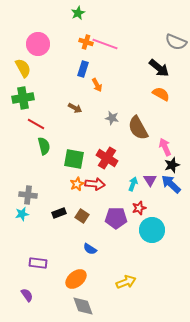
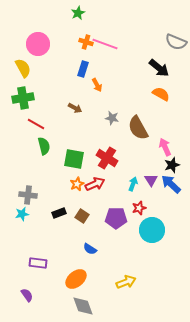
purple triangle: moved 1 px right
red arrow: rotated 30 degrees counterclockwise
